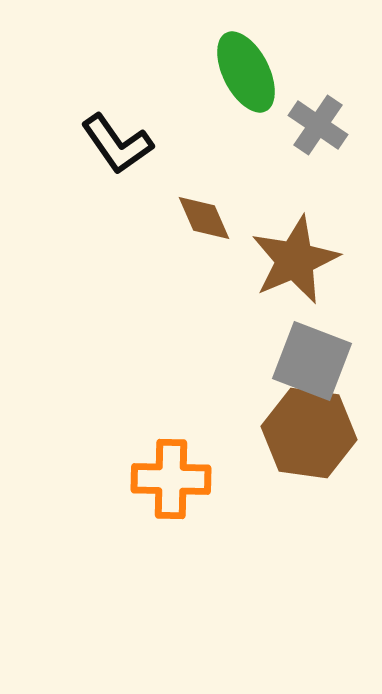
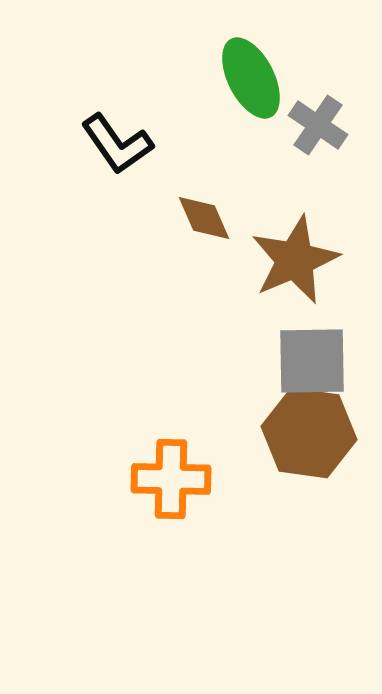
green ellipse: moved 5 px right, 6 px down
gray square: rotated 22 degrees counterclockwise
